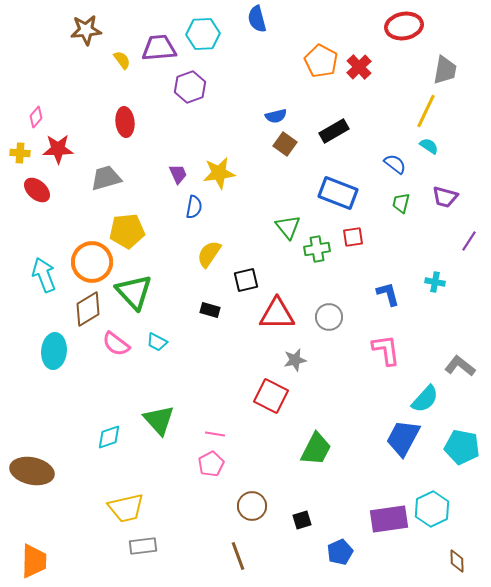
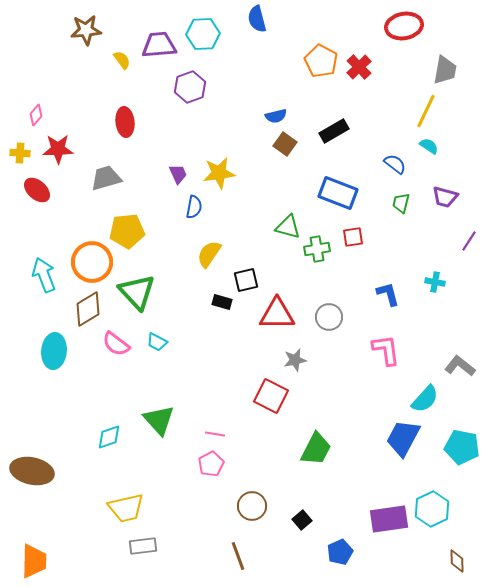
purple trapezoid at (159, 48): moved 3 px up
pink diamond at (36, 117): moved 2 px up
green triangle at (288, 227): rotated 36 degrees counterclockwise
green triangle at (134, 292): moved 3 px right
black rectangle at (210, 310): moved 12 px right, 8 px up
black square at (302, 520): rotated 24 degrees counterclockwise
